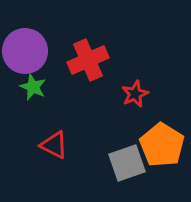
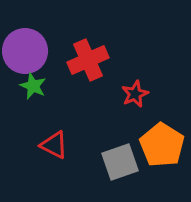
green star: moved 1 px up
gray square: moved 7 px left, 1 px up
